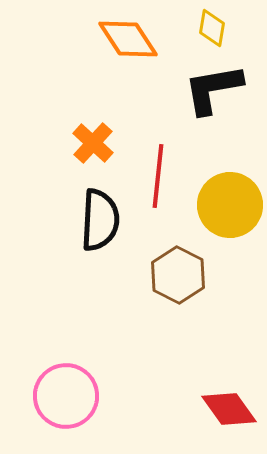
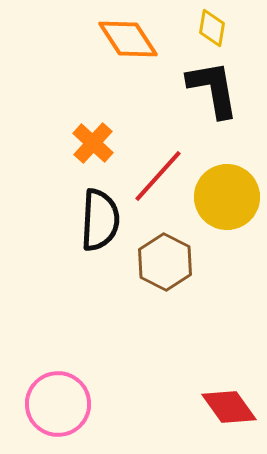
black L-shape: rotated 90 degrees clockwise
red line: rotated 36 degrees clockwise
yellow circle: moved 3 px left, 8 px up
brown hexagon: moved 13 px left, 13 px up
pink circle: moved 8 px left, 8 px down
red diamond: moved 2 px up
